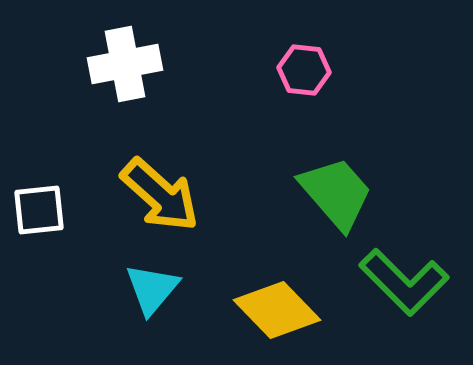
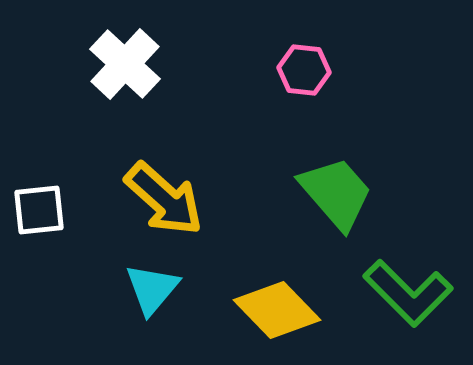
white cross: rotated 36 degrees counterclockwise
yellow arrow: moved 4 px right, 4 px down
green L-shape: moved 4 px right, 11 px down
